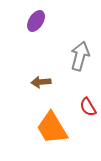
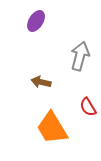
brown arrow: rotated 18 degrees clockwise
